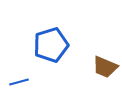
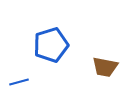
brown trapezoid: rotated 12 degrees counterclockwise
